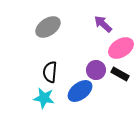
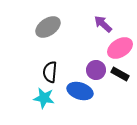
pink ellipse: moved 1 px left
blue ellipse: rotated 55 degrees clockwise
